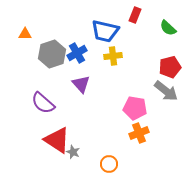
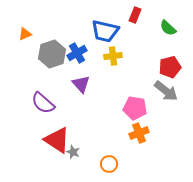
orange triangle: rotated 24 degrees counterclockwise
